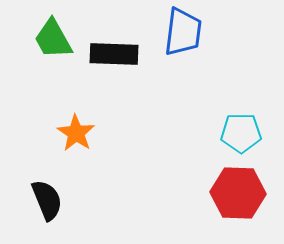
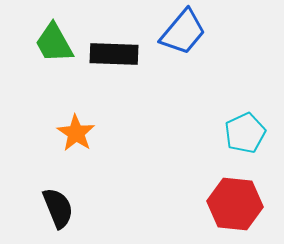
blue trapezoid: rotated 33 degrees clockwise
green trapezoid: moved 1 px right, 4 px down
cyan pentagon: moved 4 px right; rotated 24 degrees counterclockwise
red hexagon: moved 3 px left, 11 px down; rotated 4 degrees clockwise
black semicircle: moved 11 px right, 8 px down
